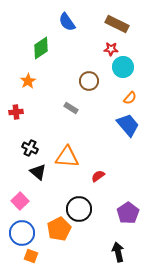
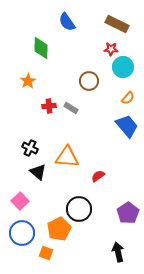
green diamond: rotated 55 degrees counterclockwise
orange semicircle: moved 2 px left
red cross: moved 33 px right, 6 px up
blue trapezoid: moved 1 px left, 1 px down
orange square: moved 15 px right, 3 px up
